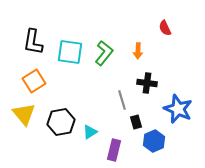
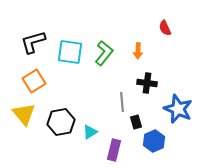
black L-shape: rotated 64 degrees clockwise
gray line: moved 2 px down; rotated 12 degrees clockwise
